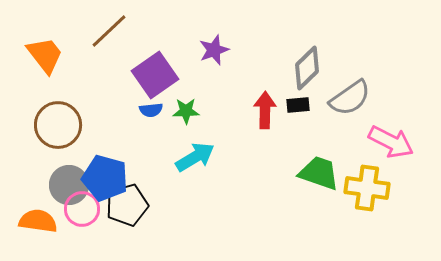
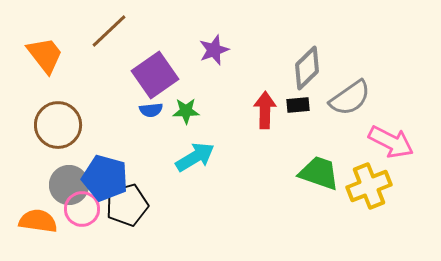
yellow cross: moved 2 px right, 2 px up; rotated 30 degrees counterclockwise
